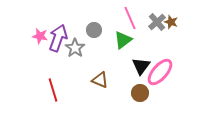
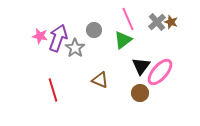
pink line: moved 2 px left, 1 px down
